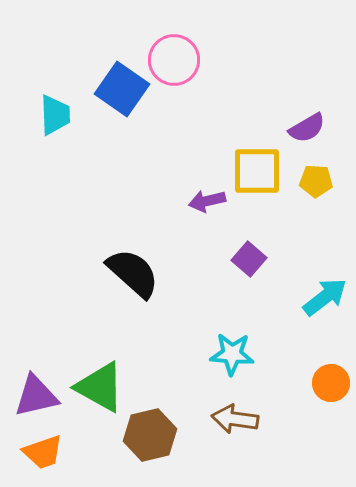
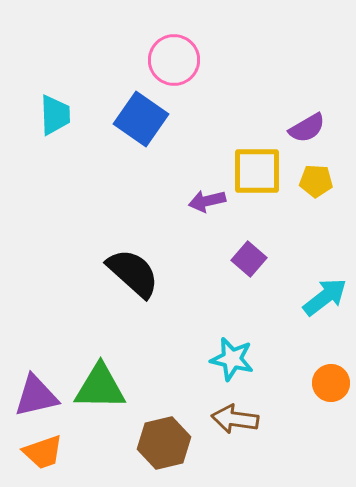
blue square: moved 19 px right, 30 px down
cyan star: moved 5 px down; rotated 9 degrees clockwise
green triangle: rotated 28 degrees counterclockwise
brown hexagon: moved 14 px right, 8 px down
